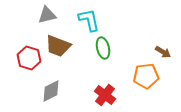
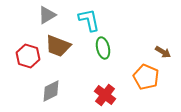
gray triangle: rotated 18 degrees counterclockwise
red hexagon: moved 1 px left, 2 px up
orange pentagon: moved 1 px down; rotated 30 degrees clockwise
